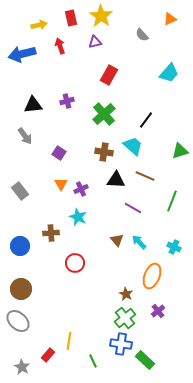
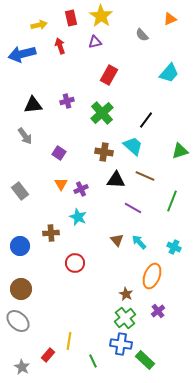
green cross at (104, 114): moved 2 px left, 1 px up
